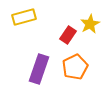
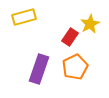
red rectangle: moved 2 px right, 2 px down
